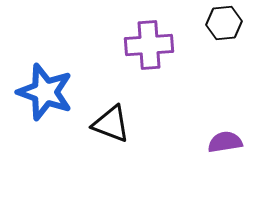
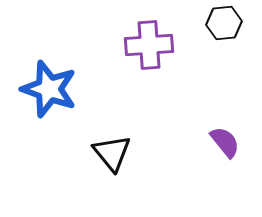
blue star: moved 4 px right, 3 px up
black triangle: moved 1 px right, 29 px down; rotated 30 degrees clockwise
purple semicircle: rotated 60 degrees clockwise
